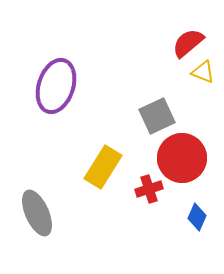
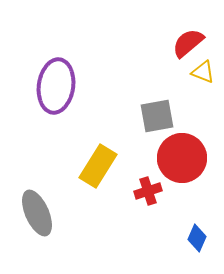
purple ellipse: rotated 10 degrees counterclockwise
gray square: rotated 15 degrees clockwise
yellow rectangle: moved 5 px left, 1 px up
red cross: moved 1 px left, 2 px down
blue diamond: moved 21 px down
